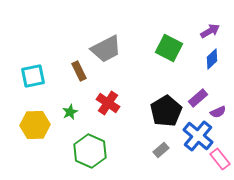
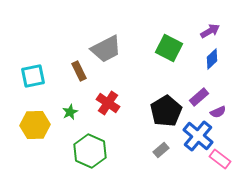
purple rectangle: moved 1 px right, 1 px up
pink rectangle: rotated 15 degrees counterclockwise
